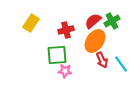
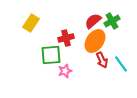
red cross: moved 8 px down
green square: moved 6 px left
pink star: rotated 24 degrees counterclockwise
